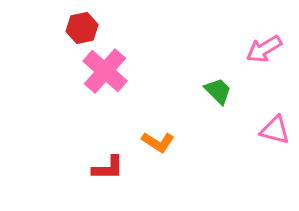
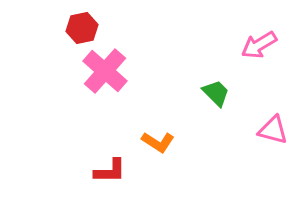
pink arrow: moved 5 px left, 4 px up
green trapezoid: moved 2 px left, 2 px down
pink triangle: moved 2 px left
red L-shape: moved 2 px right, 3 px down
